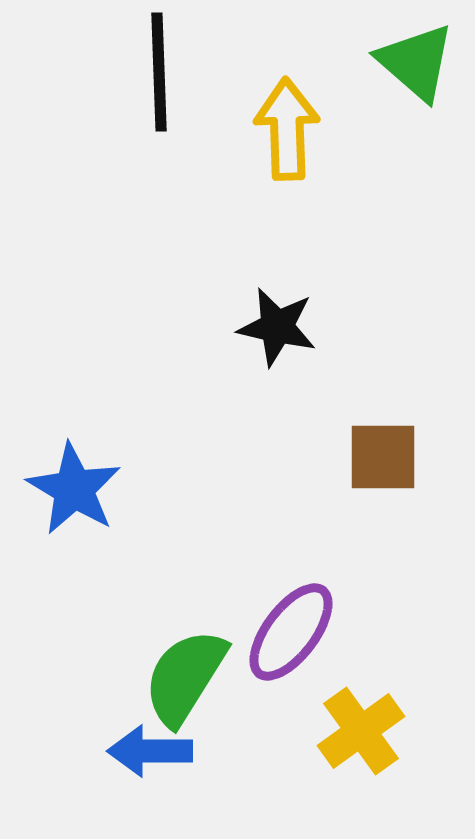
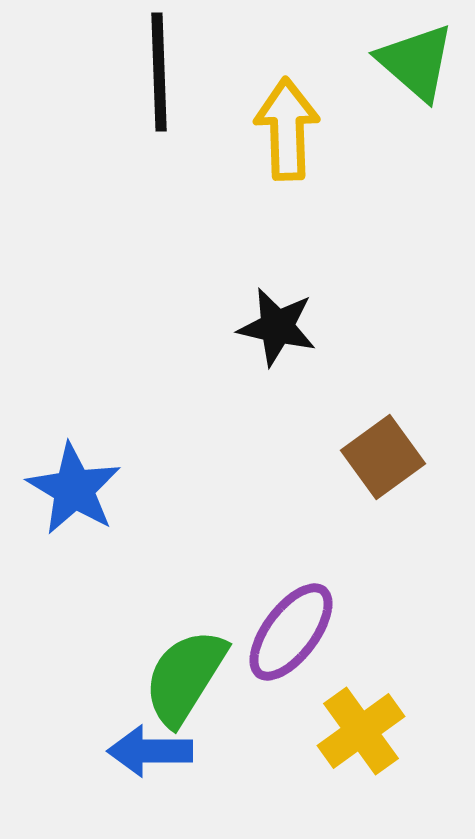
brown square: rotated 36 degrees counterclockwise
